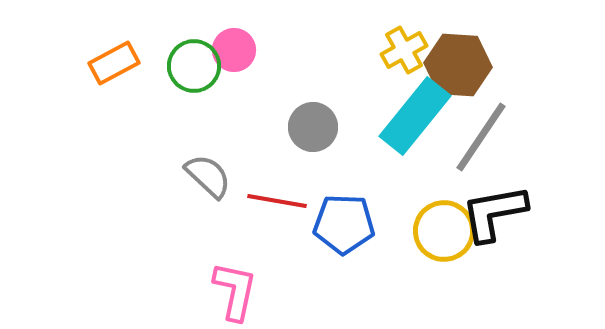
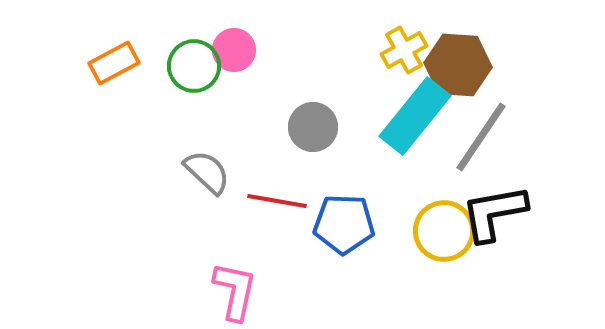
gray semicircle: moved 1 px left, 4 px up
